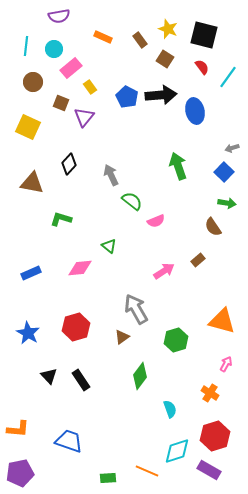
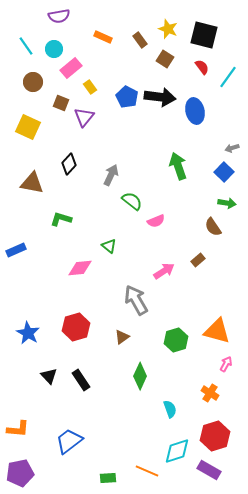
cyan line at (26, 46): rotated 42 degrees counterclockwise
black arrow at (161, 95): moved 1 px left, 2 px down; rotated 12 degrees clockwise
gray arrow at (111, 175): rotated 50 degrees clockwise
blue rectangle at (31, 273): moved 15 px left, 23 px up
gray arrow at (136, 309): moved 9 px up
orange triangle at (222, 321): moved 5 px left, 10 px down
green diamond at (140, 376): rotated 12 degrees counterclockwise
blue trapezoid at (69, 441): rotated 56 degrees counterclockwise
